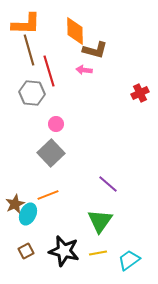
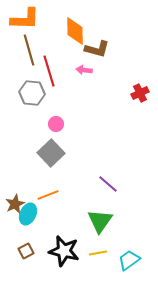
orange L-shape: moved 1 px left, 5 px up
brown L-shape: moved 2 px right, 1 px up
